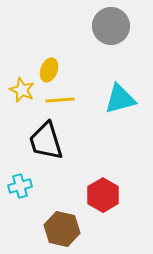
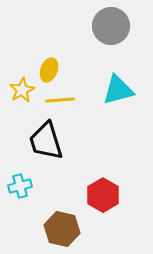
yellow star: rotated 20 degrees clockwise
cyan triangle: moved 2 px left, 9 px up
